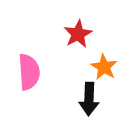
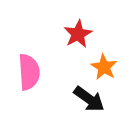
black arrow: rotated 56 degrees counterclockwise
